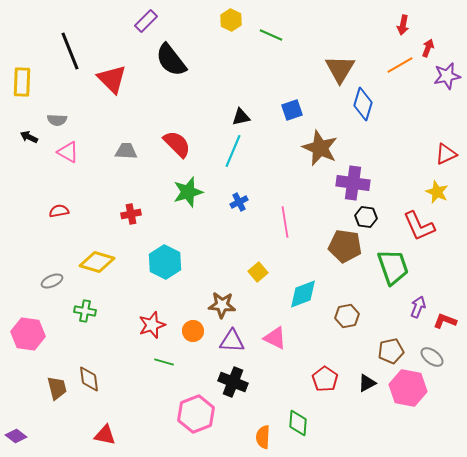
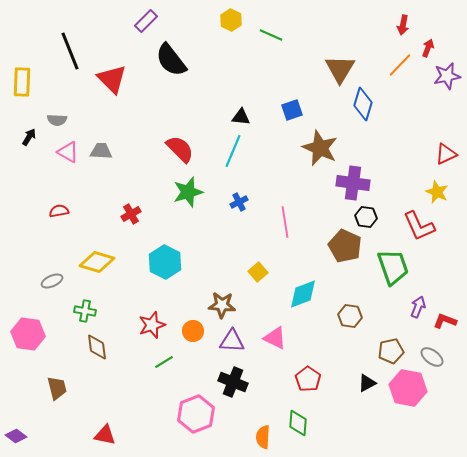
orange line at (400, 65): rotated 16 degrees counterclockwise
black triangle at (241, 117): rotated 18 degrees clockwise
black arrow at (29, 137): rotated 96 degrees clockwise
red semicircle at (177, 144): moved 3 px right, 5 px down
gray trapezoid at (126, 151): moved 25 px left
red cross at (131, 214): rotated 18 degrees counterclockwise
brown pentagon at (345, 246): rotated 16 degrees clockwise
brown hexagon at (347, 316): moved 3 px right; rotated 20 degrees clockwise
green line at (164, 362): rotated 48 degrees counterclockwise
brown diamond at (89, 379): moved 8 px right, 32 px up
red pentagon at (325, 379): moved 17 px left
